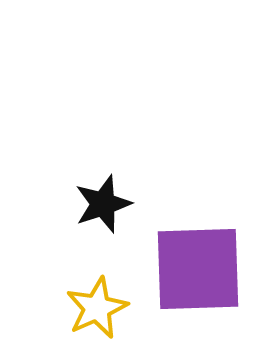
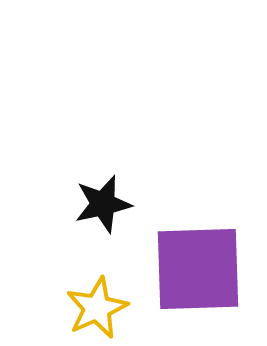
black star: rotated 6 degrees clockwise
